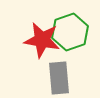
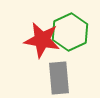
green hexagon: rotated 6 degrees counterclockwise
